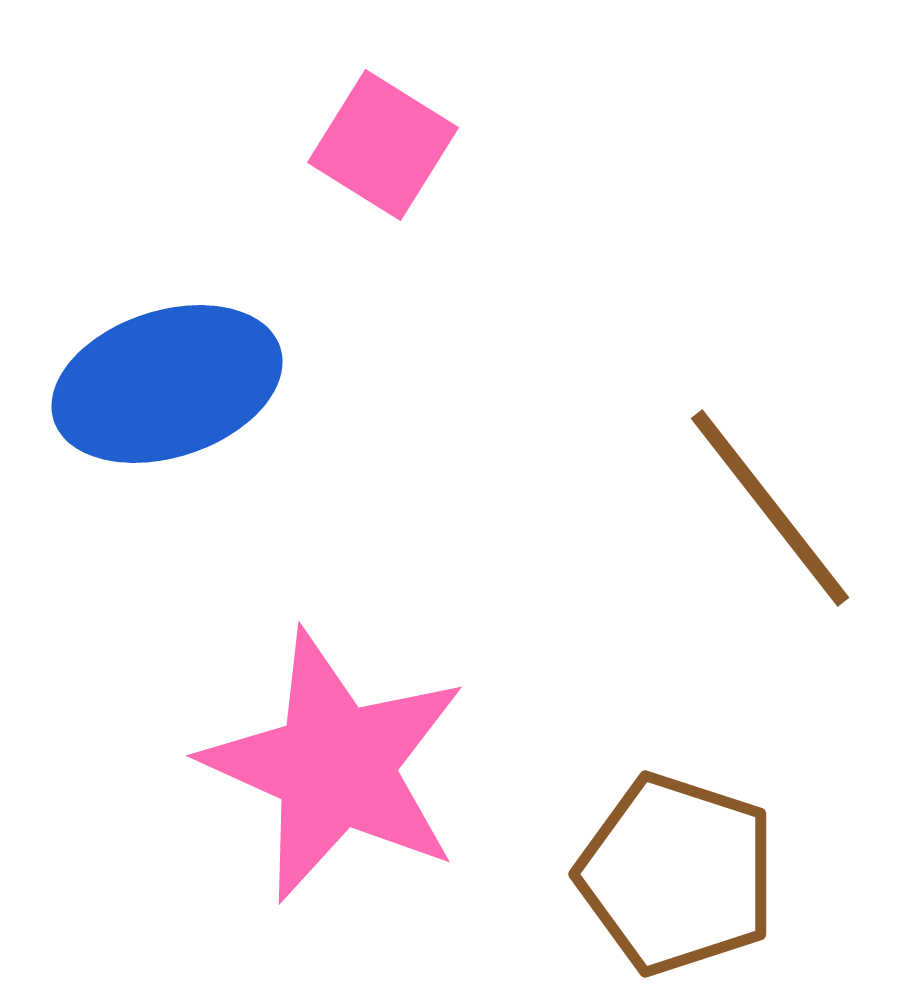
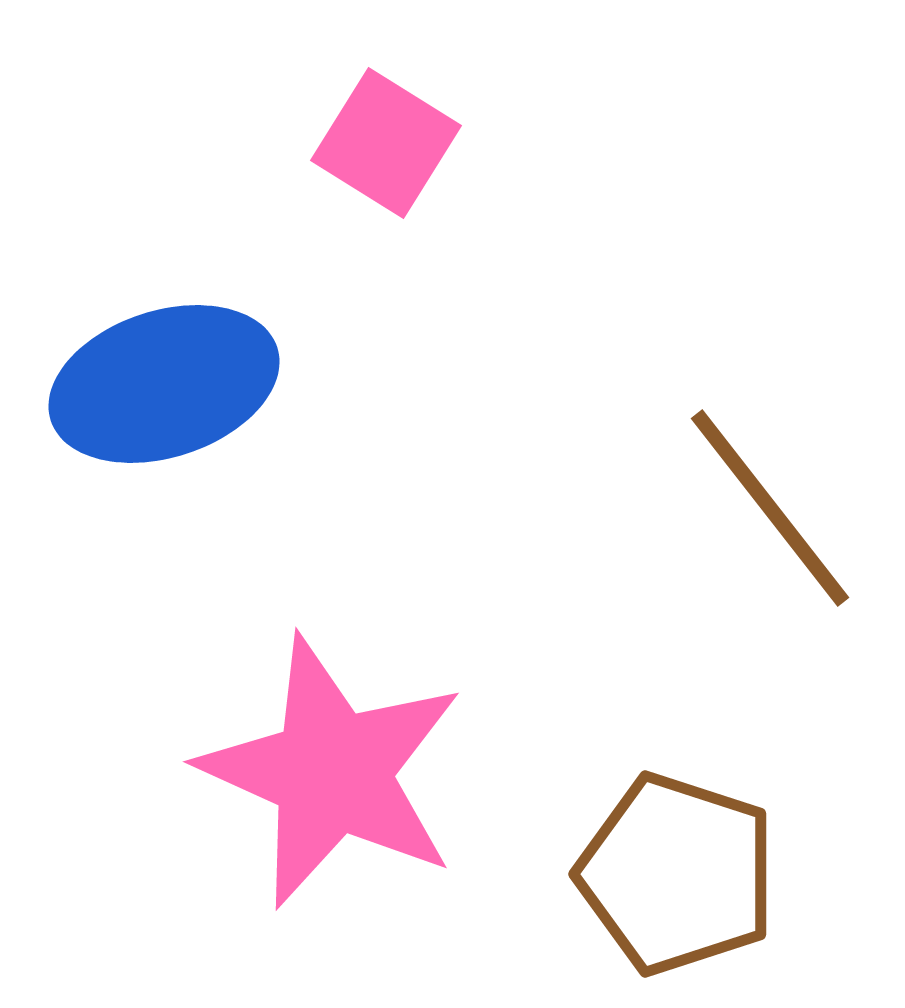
pink square: moved 3 px right, 2 px up
blue ellipse: moved 3 px left
pink star: moved 3 px left, 6 px down
